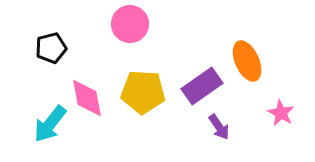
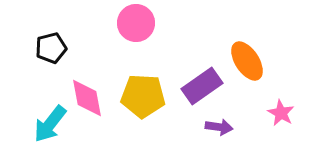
pink circle: moved 6 px right, 1 px up
orange ellipse: rotated 9 degrees counterclockwise
yellow pentagon: moved 4 px down
purple arrow: rotated 48 degrees counterclockwise
